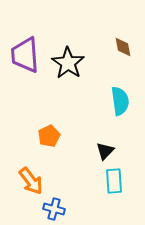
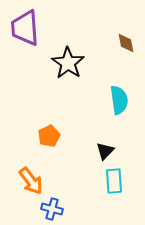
brown diamond: moved 3 px right, 4 px up
purple trapezoid: moved 27 px up
cyan semicircle: moved 1 px left, 1 px up
blue cross: moved 2 px left
